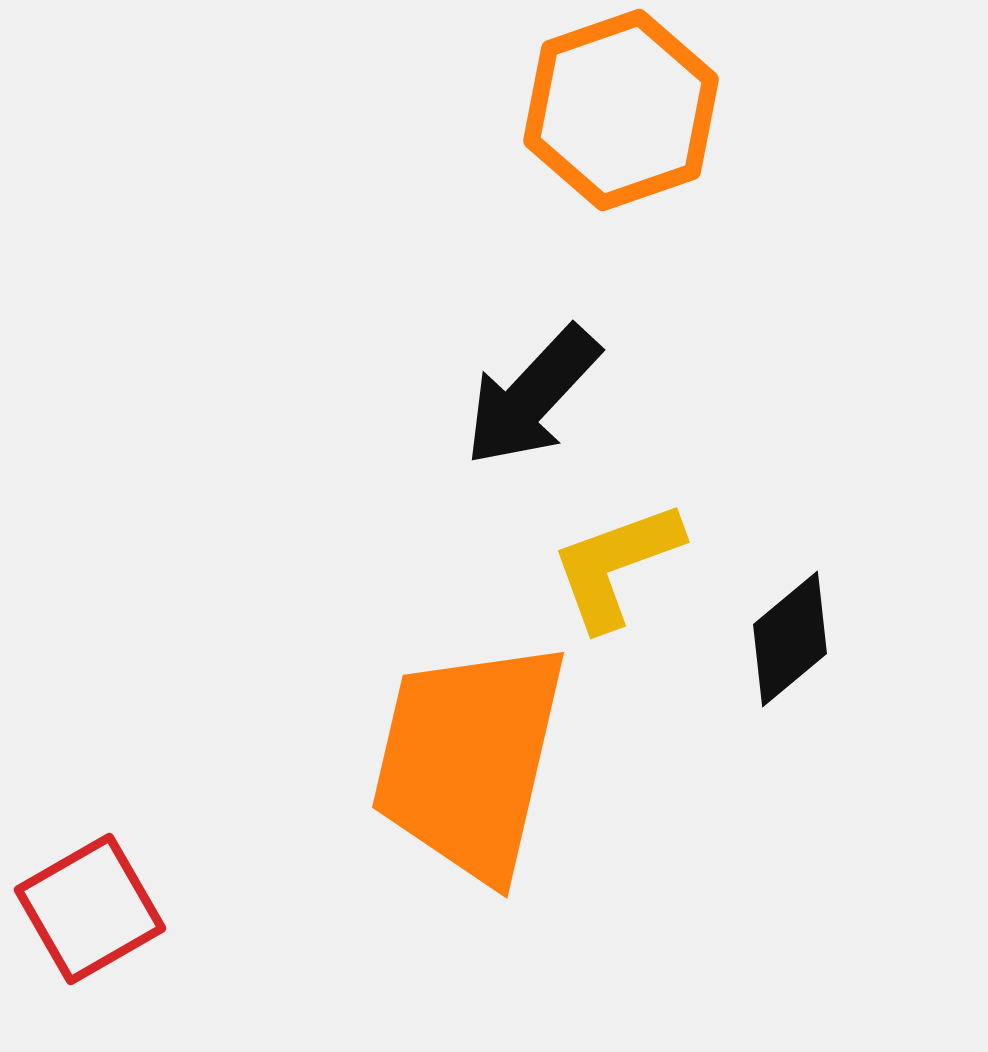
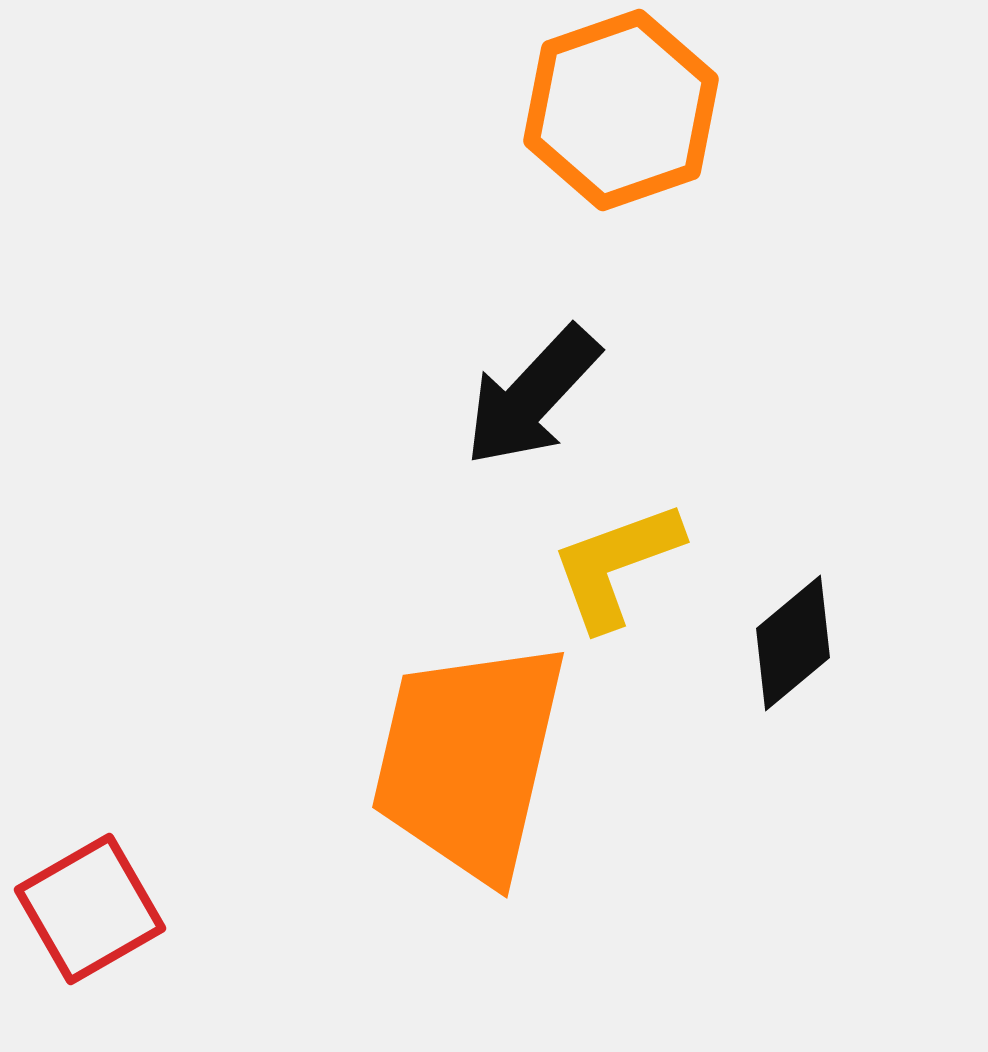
black diamond: moved 3 px right, 4 px down
